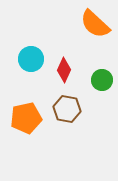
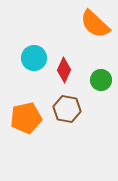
cyan circle: moved 3 px right, 1 px up
green circle: moved 1 px left
